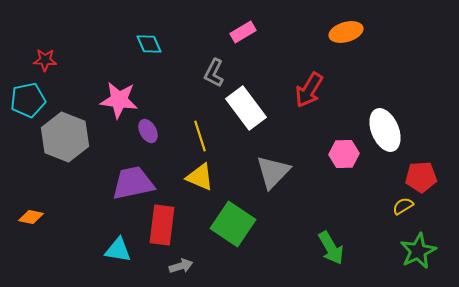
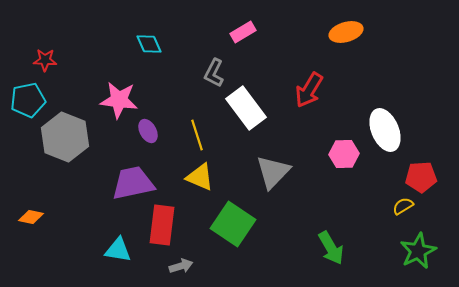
yellow line: moved 3 px left, 1 px up
